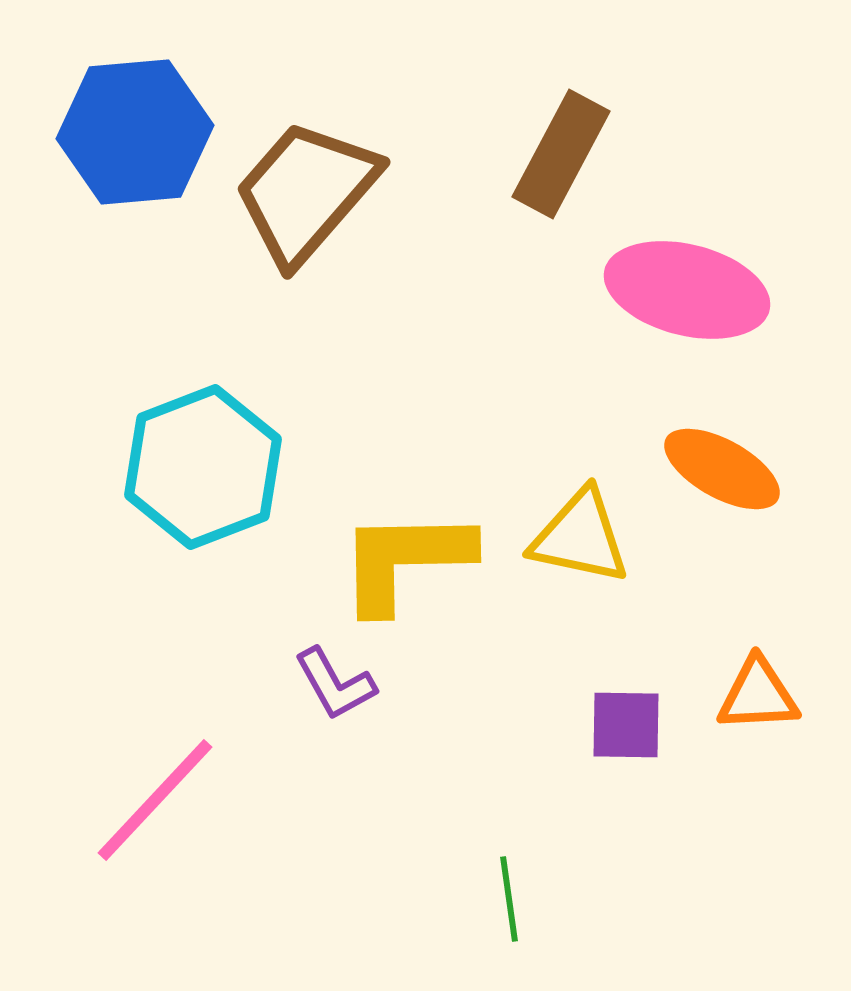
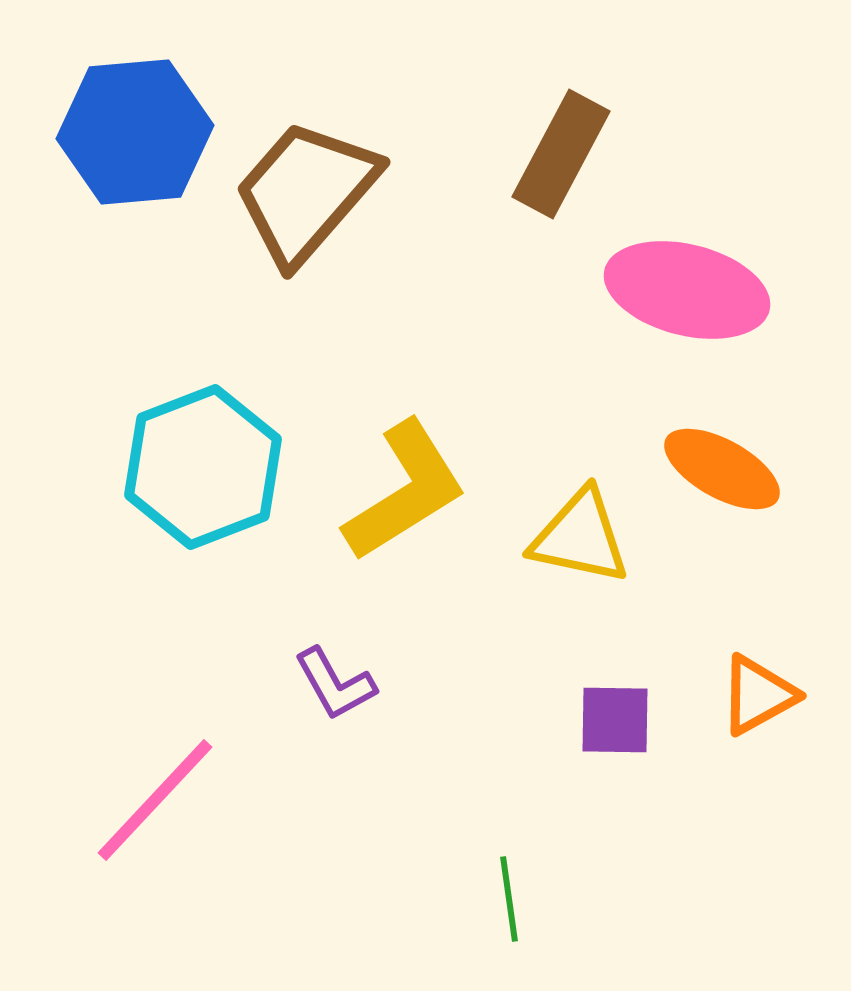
yellow L-shape: moved 69 px up; rotated 149 degrees clockwise
orange triangle: rotated 26 degrees counterclockwise
purple square: moved 11 px left, 5 px up
